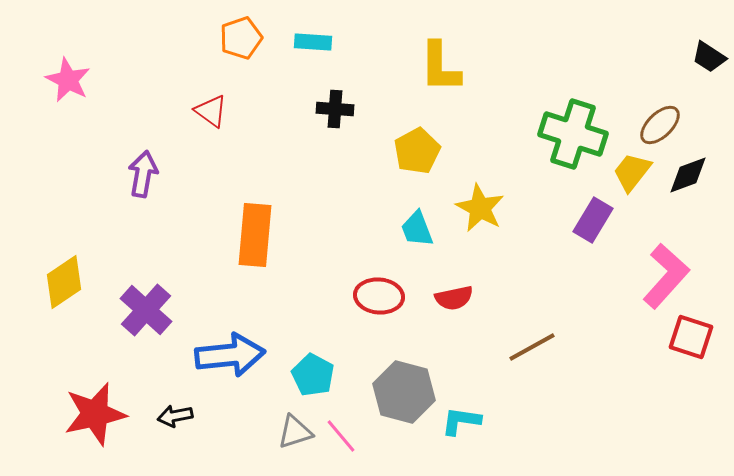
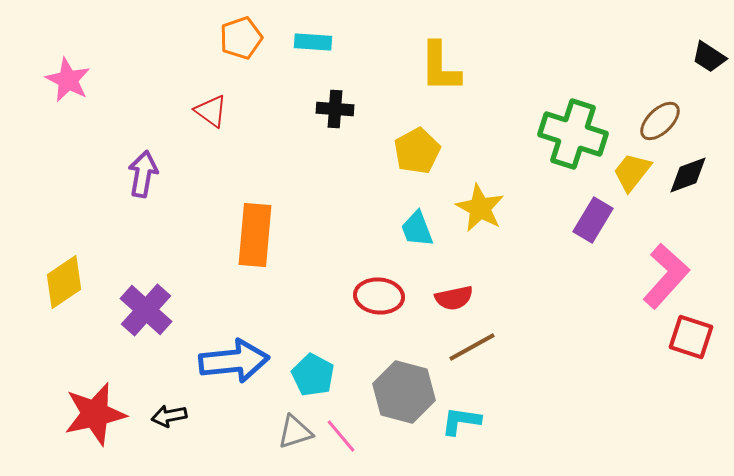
brown ellipse: moved 4 px up
brown line: moved 60 px left
blue arrow: moved 4 px right, 6 px down
black arrow: moved 6 px left
